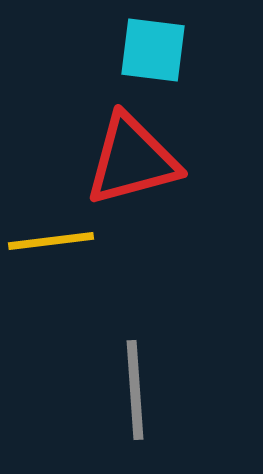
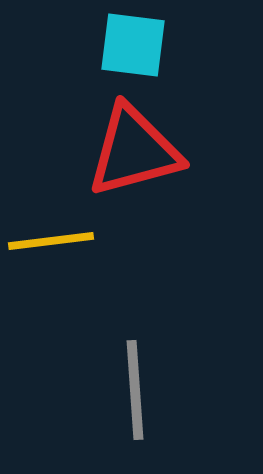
cyan square: moved 20 px left, 5 px up
red triangle: moved 2 px right, 9 px up
